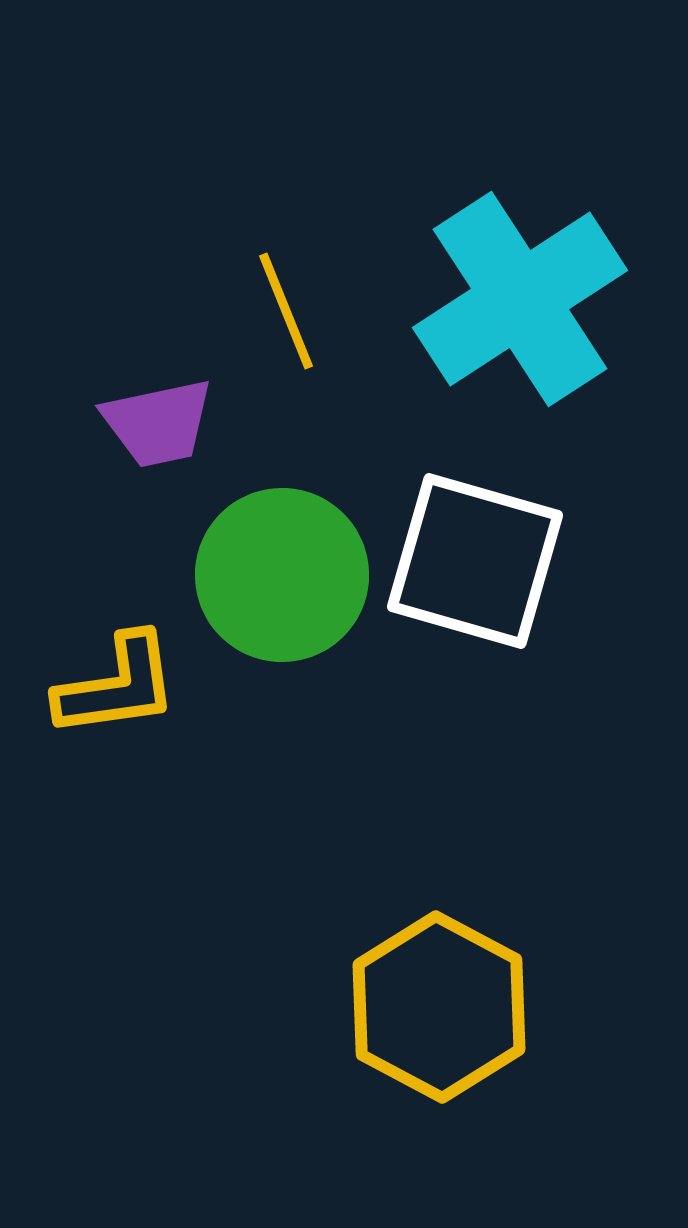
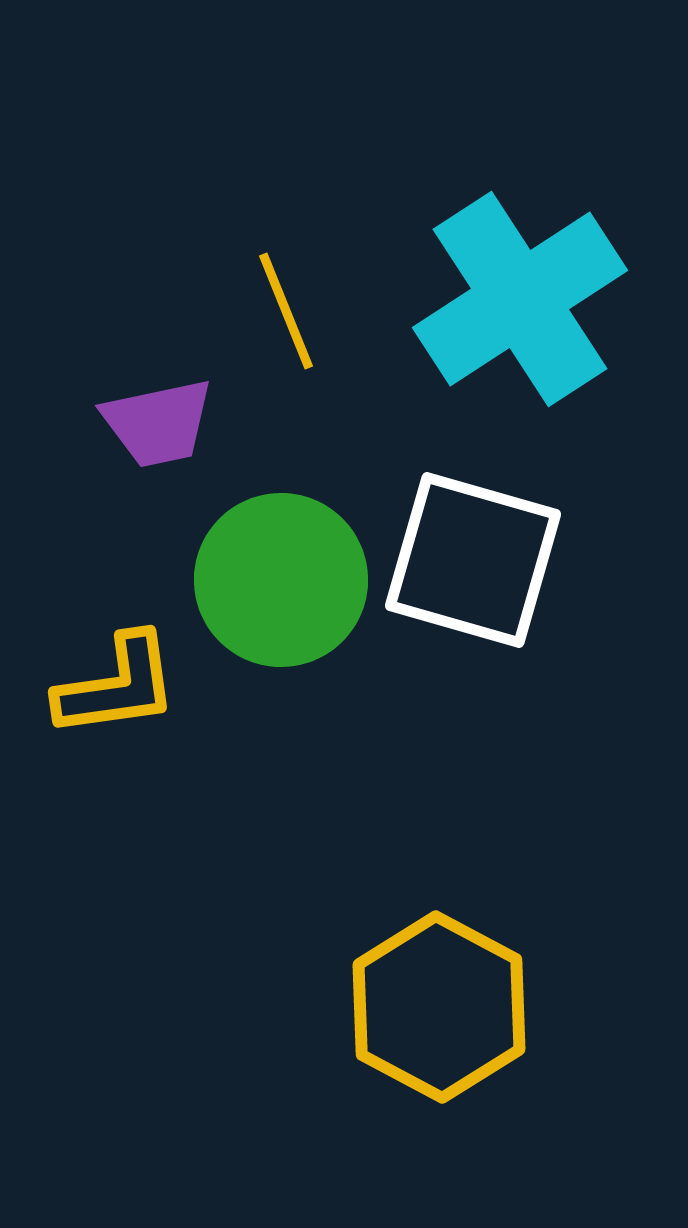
white square: moved 2 px left, 1 px up
green circle: moved 1 px left, 5 px down
